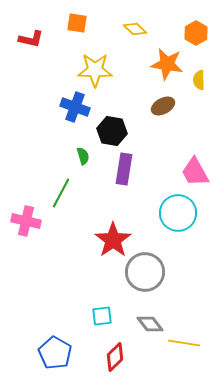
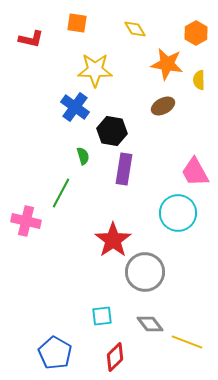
yellow diamond: rotated 15 degrees clockwise
blue cross: rotated 16 degrees clockwise
yellow line: moved 3 px right, 1 px up; rotated 12 degrees clockwise
